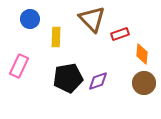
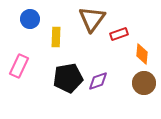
brown triangle: rotated 20 degrees clockwise
red rectangle: moved 1 px left
